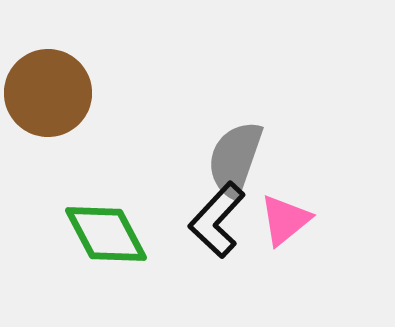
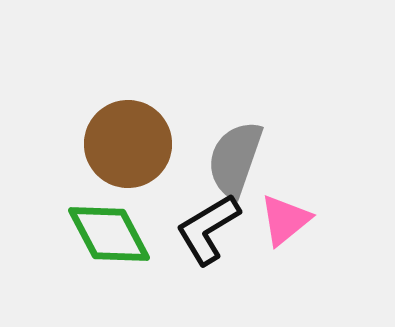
brown circle: moved 80 px right, 51 px down
black L-shape: moved 9 px left, 9 px down; rotated 16 degrees clockwise
green diamond: moved 3 px right
